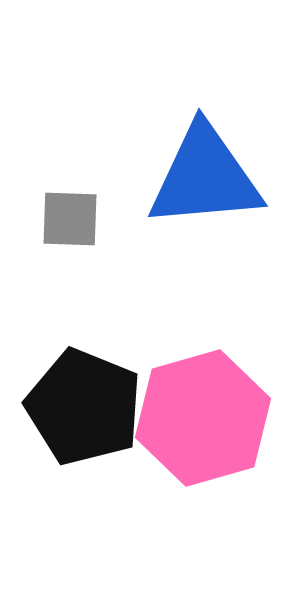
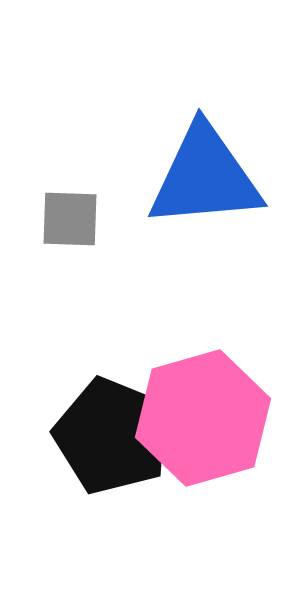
black pentagon: moved 28 px right, 29 px down
